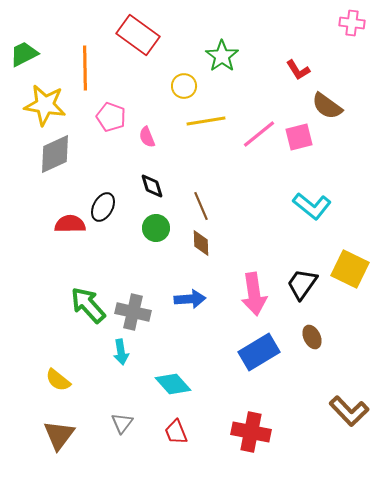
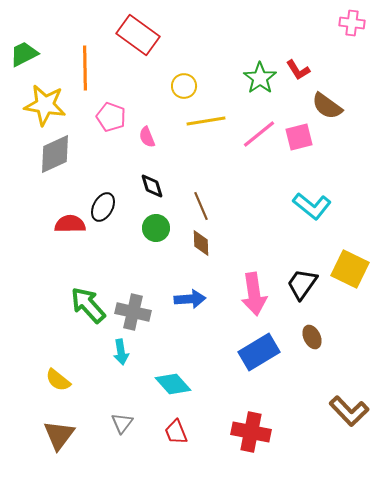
green star: moved 38 px right, 22 px down
